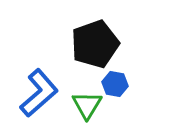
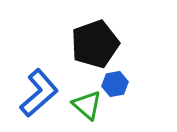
blue hexagon: rotated 20 degrees counterclockwise
green triangle: rotated 20 degrees counterclockwise
